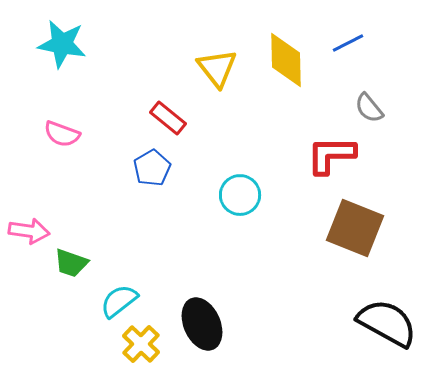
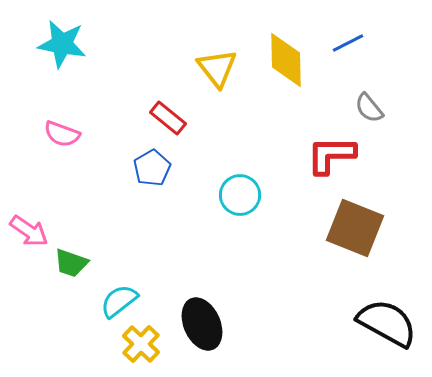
pink arrow: rotated 27 degrees clockwise
